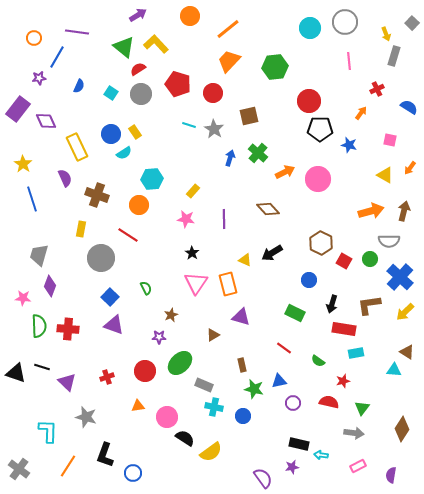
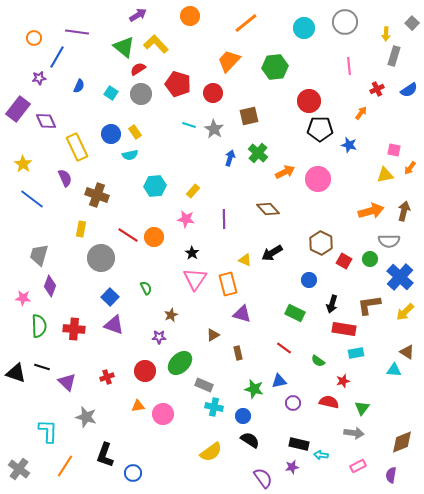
cyan circle at (310, 28): moved 6 px left
orange line at (228, 29): moved 18 px right, 6 px up
yellow arrow at (386, 34): rotated 24 degrees clockwise
pink line at (349, 61): moved 5 px down
blue semicircle at (409, 107): moved 17 px up; rotated 114 degrees clockwise
pink square at (390, 140): moved 4 px right, 10 px down
cyan semicircle at (124, 153): moved 6 px right, 2 px down; rotated 21 degrees clockwise
yellow triangle at (385, 175): rotated 42 degrees counterclockwise
cyan hexagon at (152, 179): moved 3 px right, 7 px down
blue line at (32, 199): rotated 35 degrees counterclockwise
orange circle at (139, 205): moved 15 px right, 32 px down
pink triangle at (196, 283): moved 1 px left, 4 px up
purple triangle at (241, 317): moved 1 px right, 3 px up
red cross at (68, 329): moved 6 px right
brown rectangle at (242, 365): moved 4 px left, 12 px up
pink circle at (167, 417): moved 4 px left, 3 px up
brown diamond at (402, 429): moved 13 px down; rotated 35 degrees clockwise
black semicircle at (185, 438): moved 65 px right, 2 px down
orange line at (68, 466): moved 3 px left
